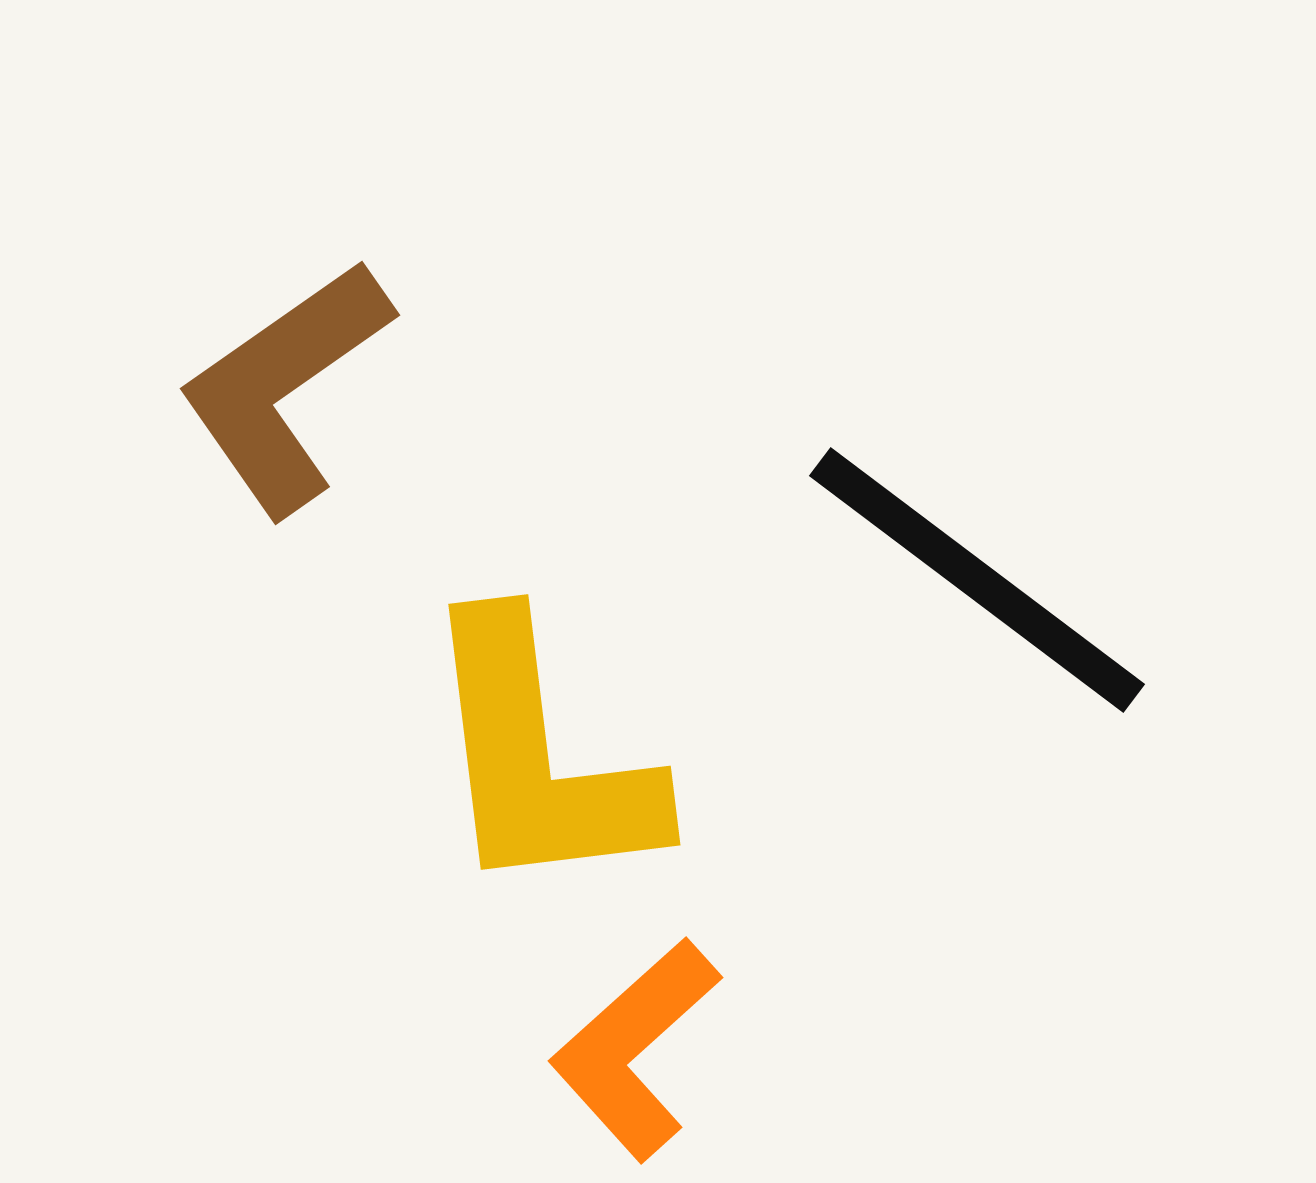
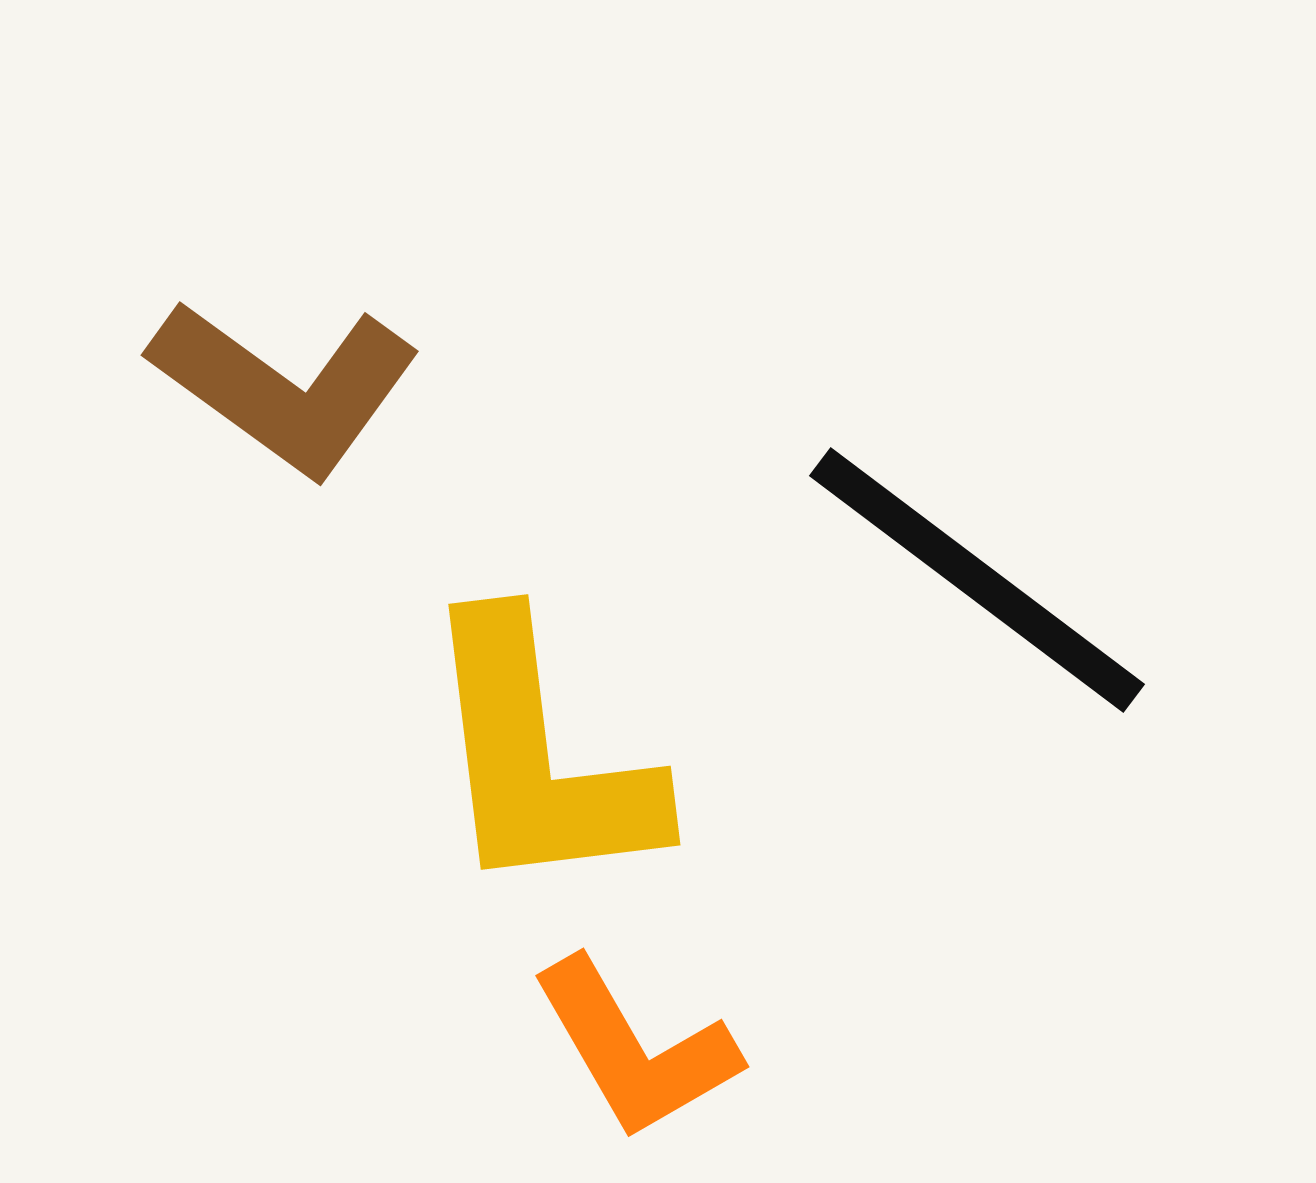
brown L-shape: rotated 109 degrees counterclockwise
orange L-shape: rotated 78 degrees counterclockwise
